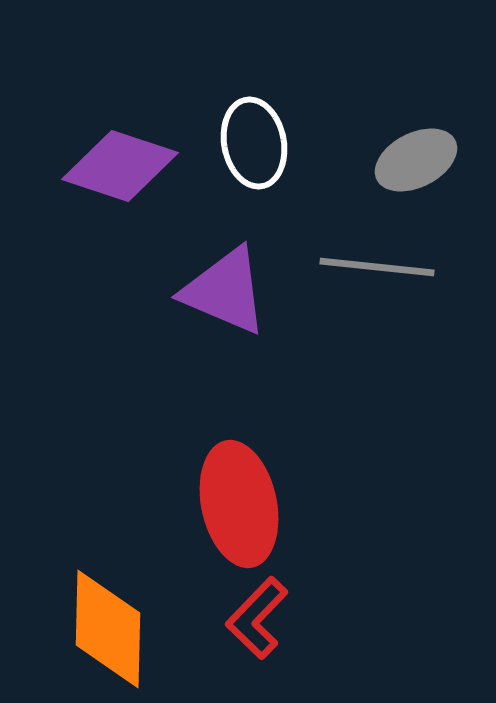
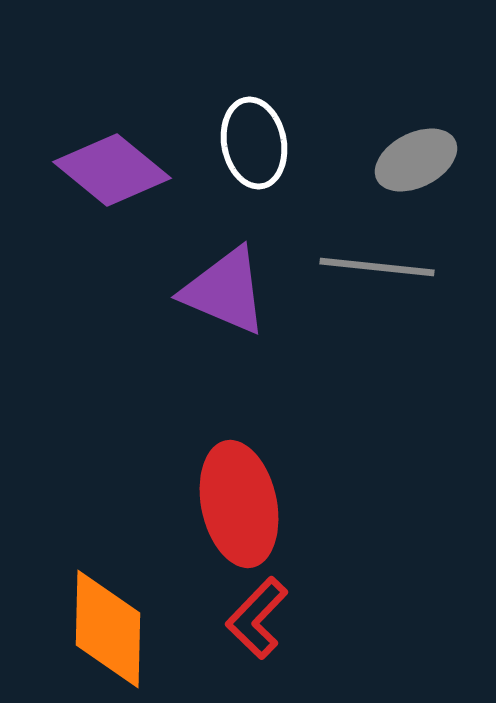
purple diamond: moved 8 px left, 4 px down; rotated 21 degrees clockwise
